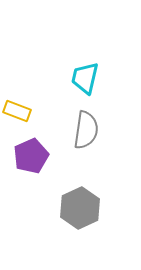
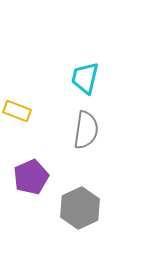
purple pentagon: moved 21 px down
